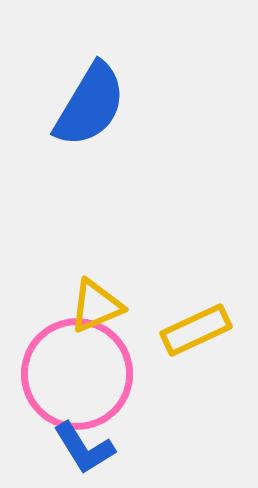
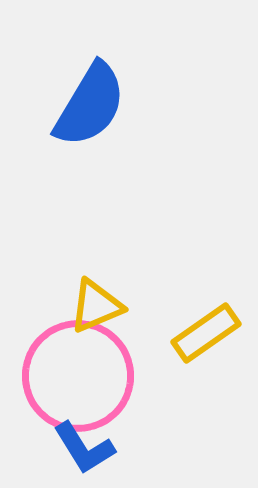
yellow rectangle: moved 10 px right, 3 px down; rotated 10 degrees counterclockwise
pink circle: moved 1 px right, 2 px down
